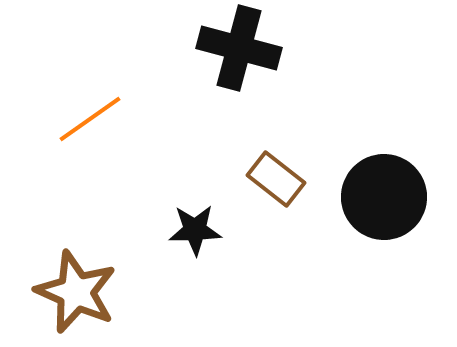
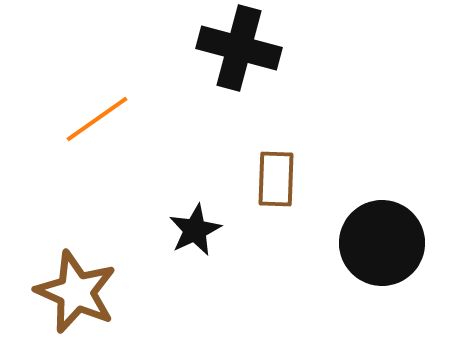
orange line: moved 7 px right
brown rectangle: rotated 54 degrees clockwise
black circle: moved 2 px left, 46 px down
black star: rotated 24 degrees counterclockwise
